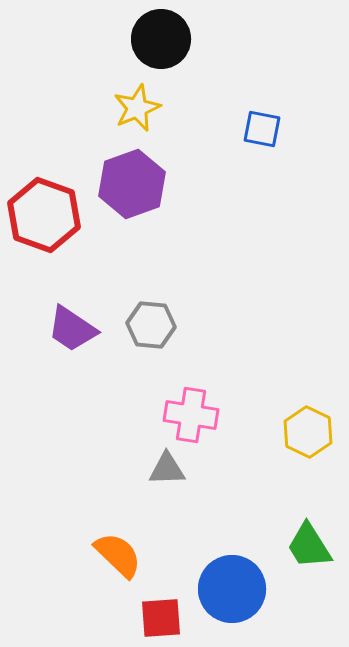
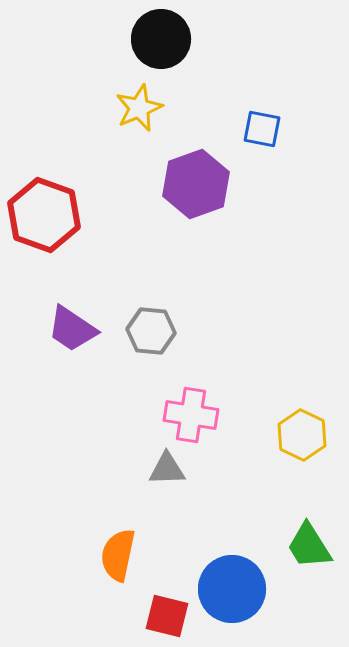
yellow star: moved 2 px right
purple hexagon: moved 64 px right
gray hexagon: moved 6 px down
yellow hexagon: moved 6 px left, 3 px down
orange semicircle: rotated 122 degrees counterclockwise
red square: moved 6 px right, 2 px up; rotated 18 degrees clockwise
